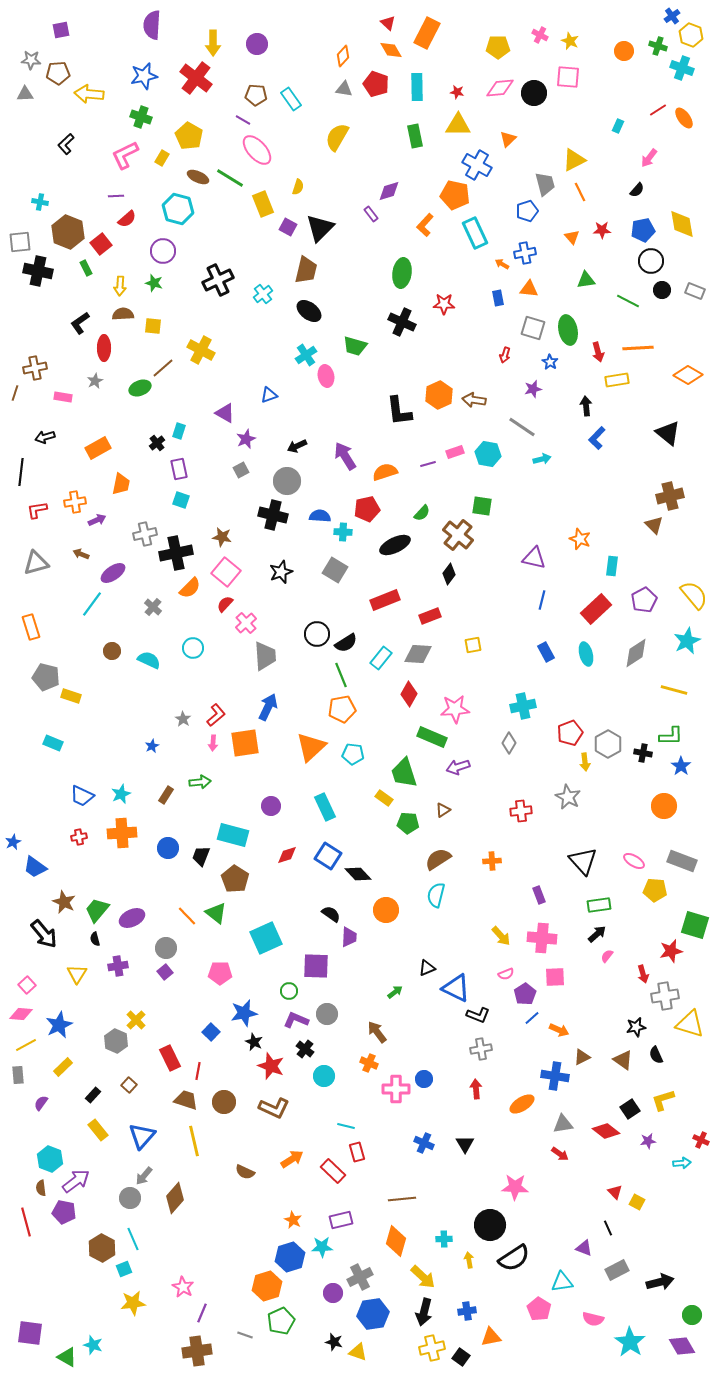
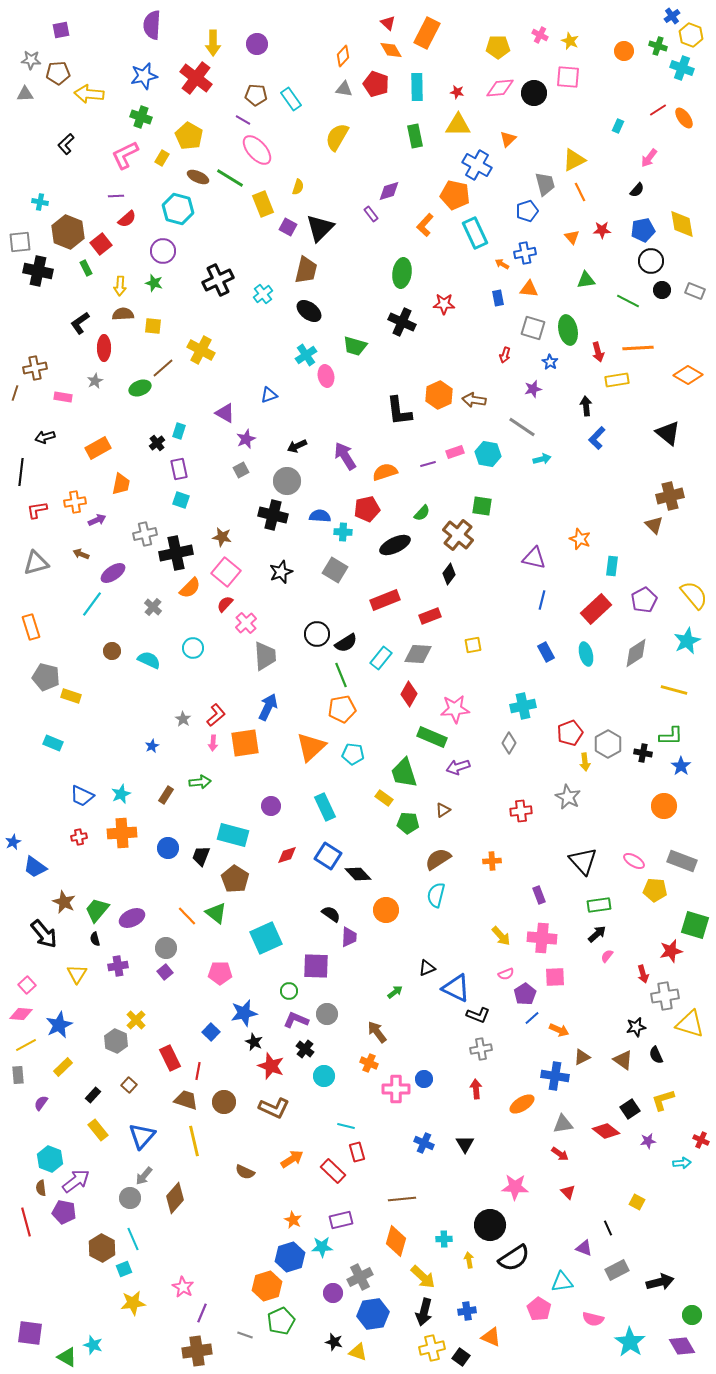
red triangle at (615, 1192): moved 47 px left
orange triangle at (491, 1337): rotated 35 degrees clockwise
